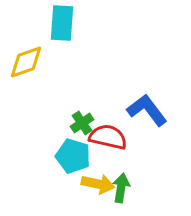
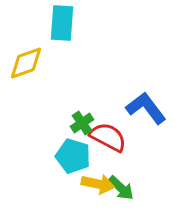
yellow diamond: moved 1 px down
blue L-shape: moved 1 px left, 2 px up
red semicircle: rotated 15 degrees clockwise
green arrow: rotated 124 degrees clockwise
